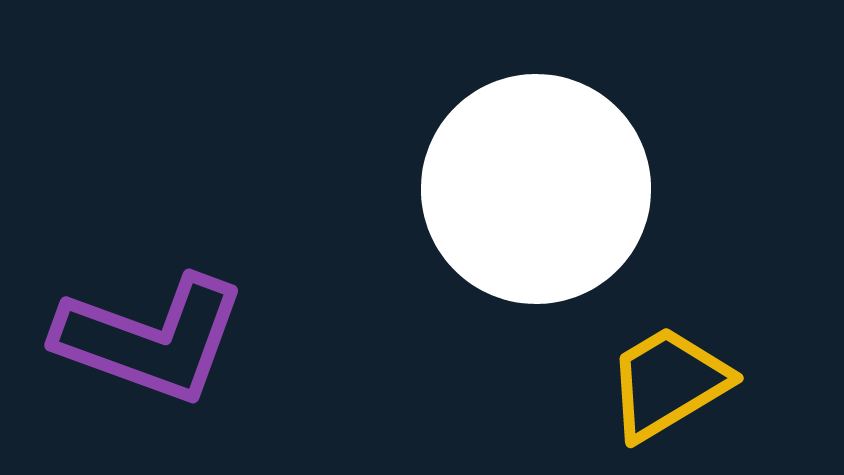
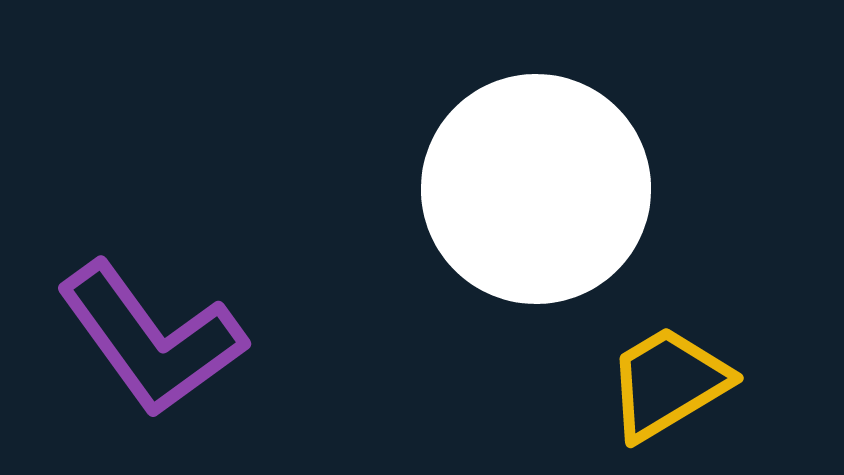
purple L-shape: rotated 34 degrees clockwise
